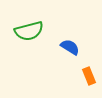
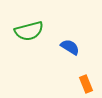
orange rectangle: moved 3 px left, 8 px down
